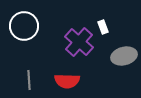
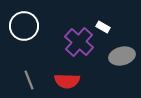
white rectangle: rotated 40 degrees counterclockwise
gray ellipse: moved 2 px left
gray line: rotated 18 degrees counterclockwise
